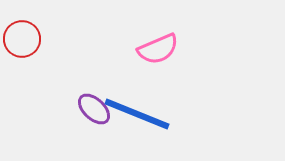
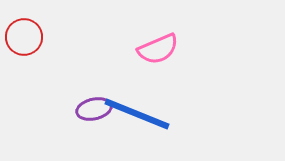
red circle: moved 2 px right, 2 px up
purple ellipse: rotated 56 degrees counterclockwise
